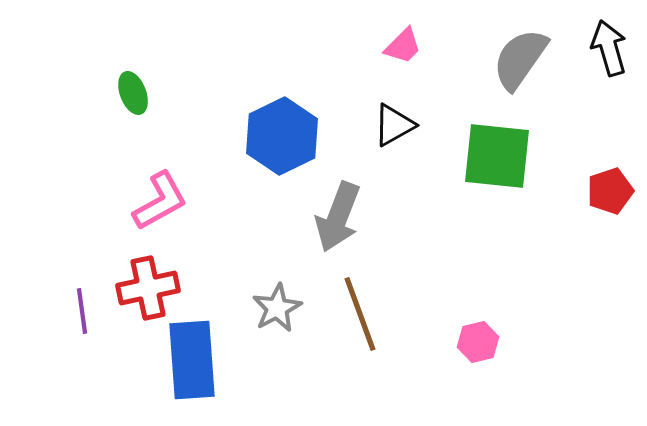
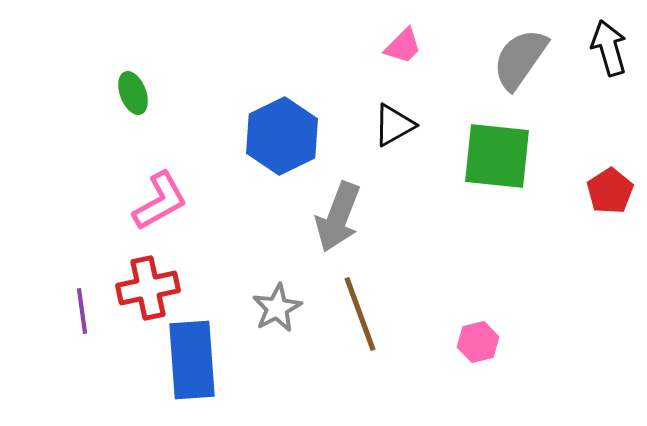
red pentagon: rotated 15 degrees counterclockwise
